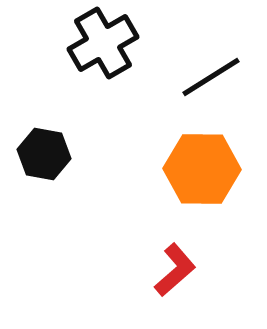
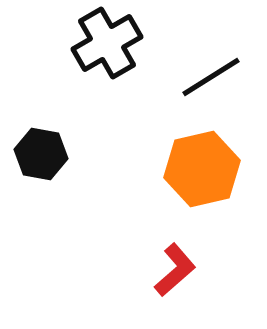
black cross: moved 4 px right
black hexagon: moved 3 px left
orange hexagon: rotated 14 degrees counterclockwise
